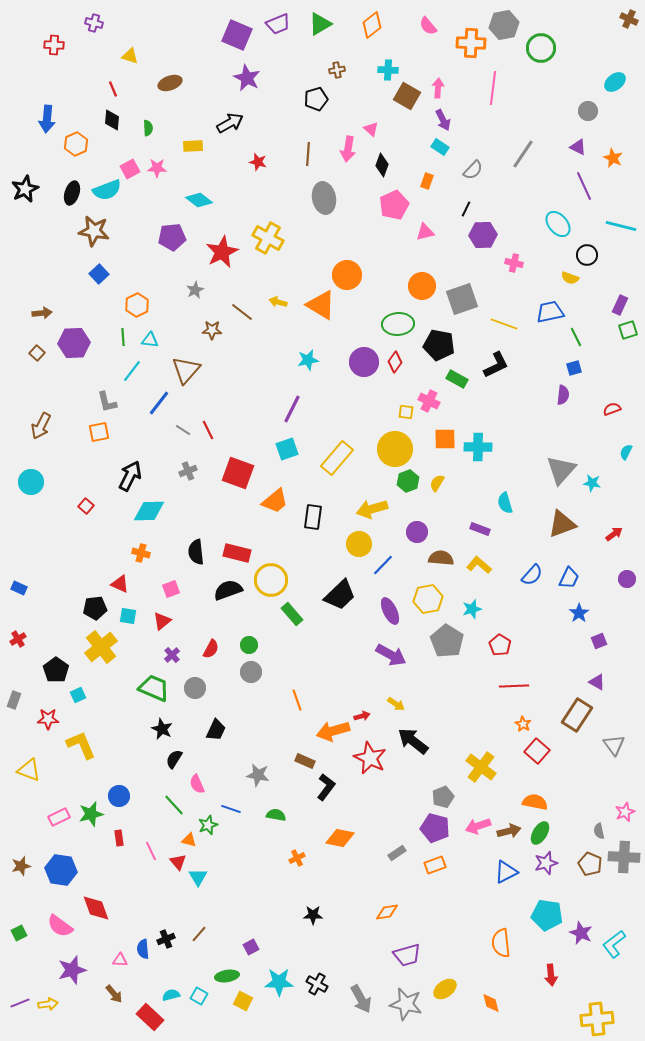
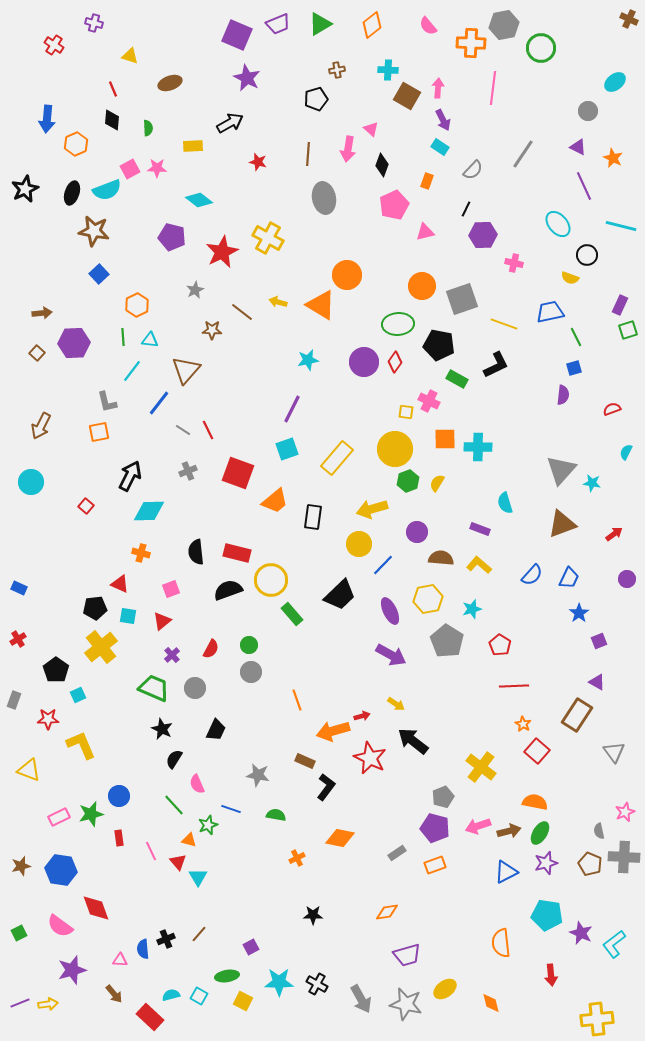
red cross at (54, 45): rotated 30 degrees clockwise
purple pentagon at (172, 237): rotated 20 degrees clockwise
gray triangle at (614, 745): moved 7 px down
